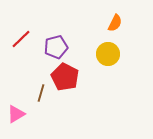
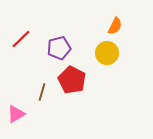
orange semicircle: moved 3 px down
purple pentagon: moved 3 px right, 1 px down
yellow circle: moved 1 px left, 1 px up
red pentagon: moved 7 px right, 3 px down
brown line: moved 1 px right, 1 px up
